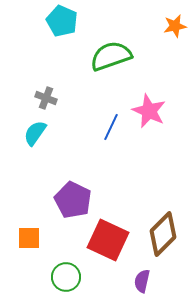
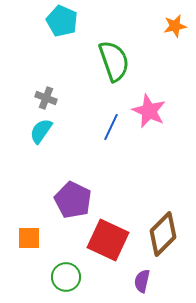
green semicircle: moved 3 px right, 5 px down; rotated 90 degrees clockwise
cyan semicircle: moved 6 px right, 2 px up
